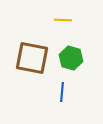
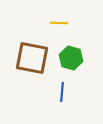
yellow line: moved 4 px left, 3 px down
